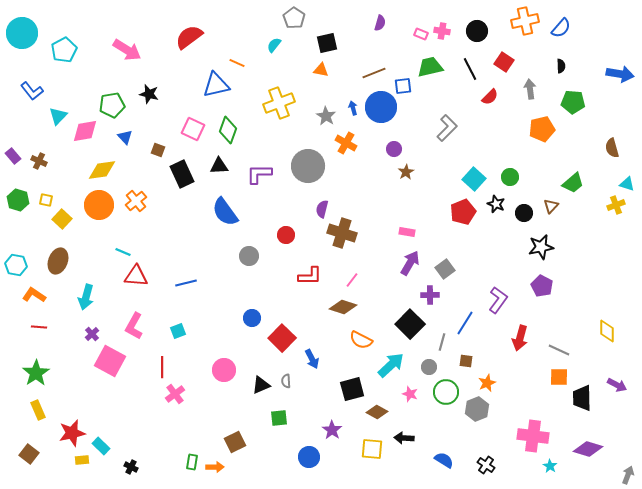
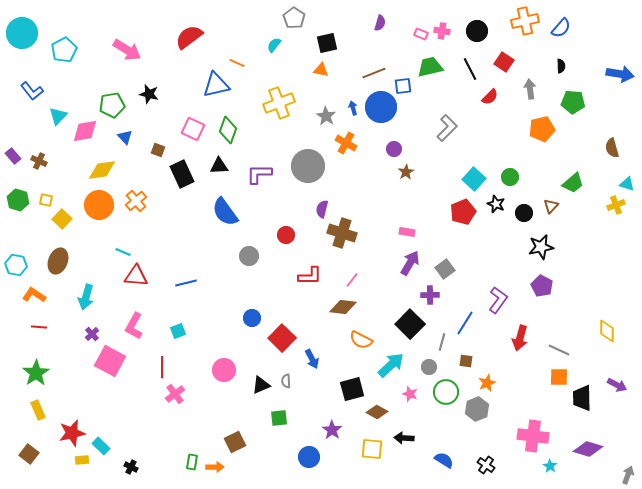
brown diamond at (343, 307): rotated 12 degrees counterclockwise
